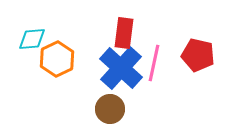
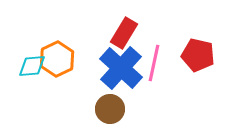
red rectangle: rotated 24 degrees clockwise
cyan diamond: moved 27 px down
